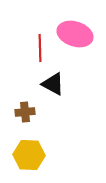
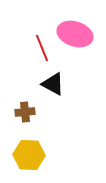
red line: moved 2 px right; rotated 20 degrees counterclockwise
